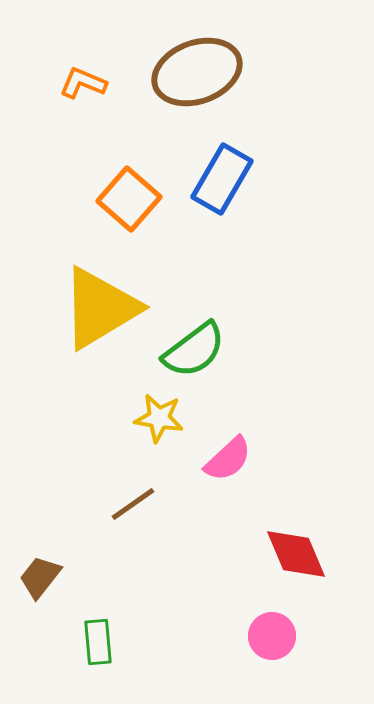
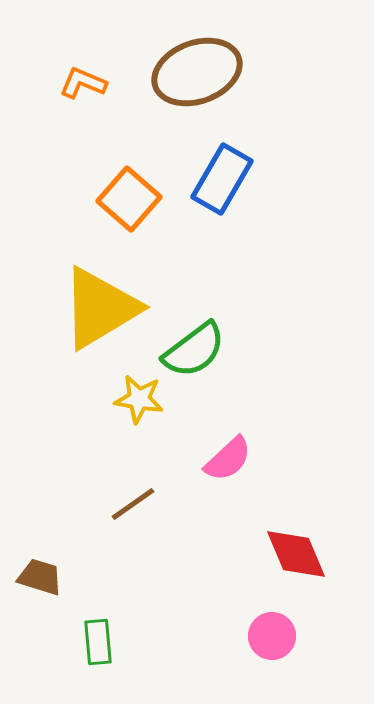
yellow star: moved 20 px left, 19 px up
brown trapezoid: rotated 69 degrees clockwise
